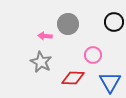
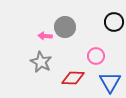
gray circle: moved 3 px left, 3 px down
pink circle: moved 3 px right, 1 px down
